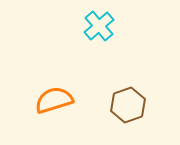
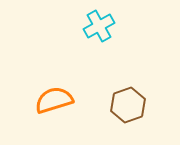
cyan cross: rotated 12 degrees clockwise
